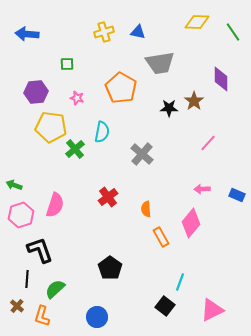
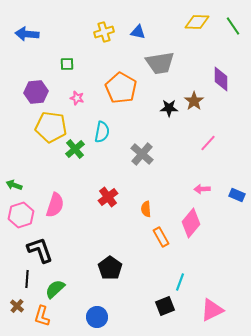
green line: moved 6 px up
black square: rotated 30 degrees clockwise
